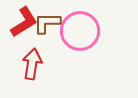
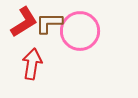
brown L-shape: moved 2 px right
